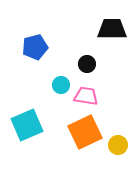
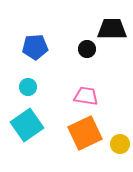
blue pentagon: rotated 10 degrees clockwise
black circle: moved 15 px up
cyan circle: moved 33 px left, 2 px down
cyan square: rotated 12 degrees counterclockwise
orange square: moved 1 px down
yellow circle: moved 2 px right, 1 px up
